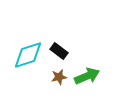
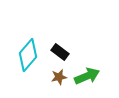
black rectangle: moved 1 px right, 1 px down
cyan diamond: rotated 32 degrees counterclockwise
